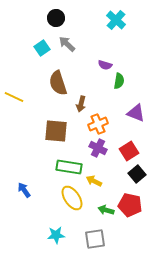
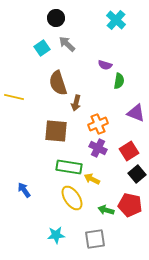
yellow line: rotated 12 degrees counterclockwise
brown arrow: moved 5 px left, 1 px up
yellow arrow: moved 2 px left, 2 px up
